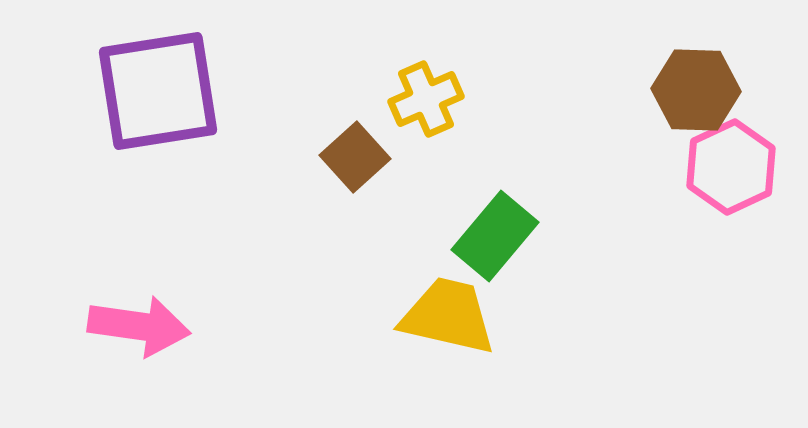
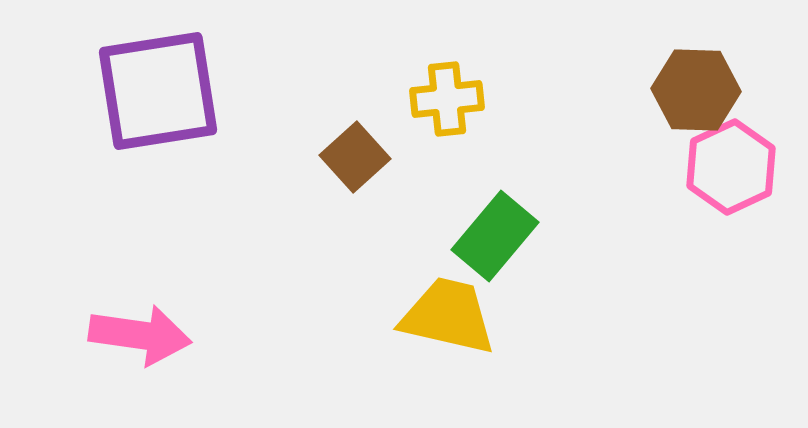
yellow cross: moved 21 px right; rotated 18 degrees clockwise
pink arrow: moved 1 px right, 9 px down
